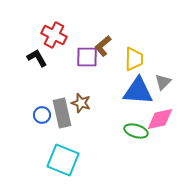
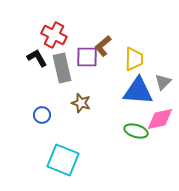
gray rectangle: moved 45 px up
